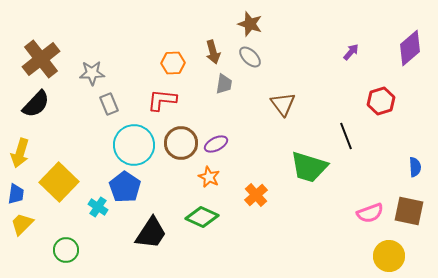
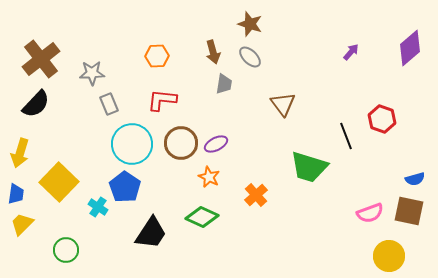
orange hexagon: moved 16 px left, 7 px up
red hexagon: moved 1 px right, 18 px down; rotated 24 degrees counterclockwise
cyan circle: moved 2 px left, 1 px up
blue semicircle: moved 12 px down; rotated 78 degrees clockwise
